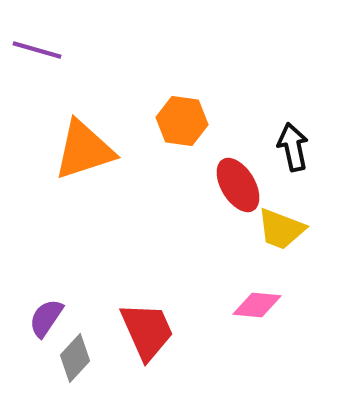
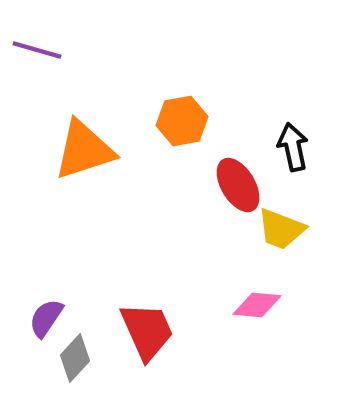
orange hexagon: rotated 18 degrees counterclockwise
